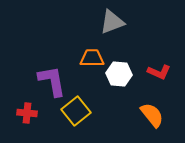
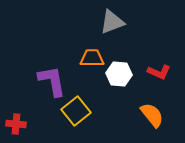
red cross: moved 11 px left, 11 px down
